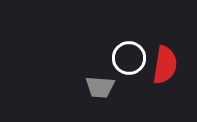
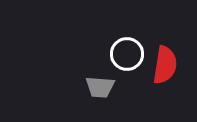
white circle: moved 2 px left, 4 px up
